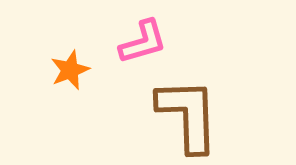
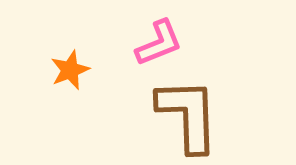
pink L-shape: moved 16 px right, 1 px down; rotated 6 degrees counterclockwise
